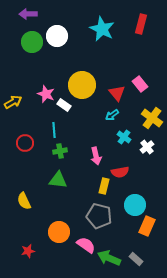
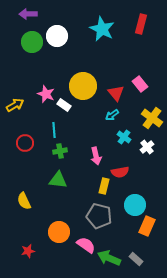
yellow circle: moved 1 px right, 1 px down
red triangle: moved 1 px left
yellow arrow: moved 2 px right, 3 px down
